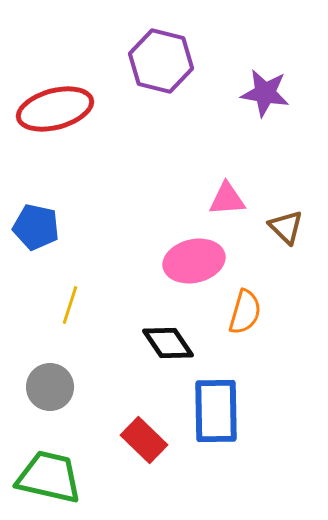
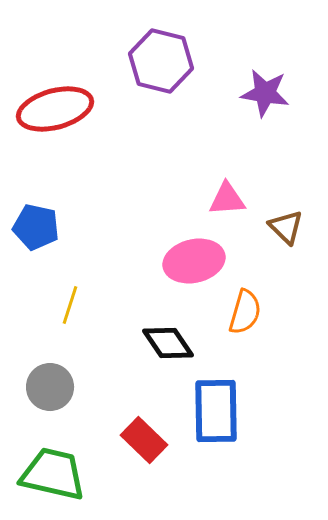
green trapezoid: moved 4 px right, 3 px up
